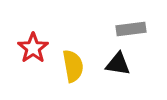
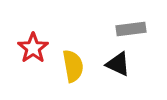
black triangle: rotated 16 degrees clockwise
